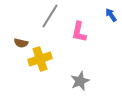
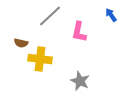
gray line: rotated 15 degrees clockwise
yellow cross: rotated 25 degrees clockwise
gray star: rotated 24 degrees counterclockwise
